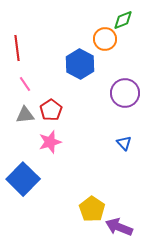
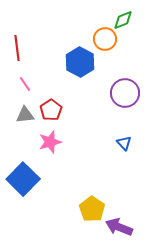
blue hexagon: moved 2 px up
